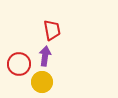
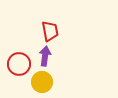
red trapezoid: moved 2 px left, 1 px down
